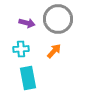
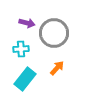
gray circle: moved 4 px left, 14 px down
orange arrow: moved 3 px right, 17 px down
cyan rectangle: moved 3 px left, 1 px down; rotated 50 degrees clockwise
